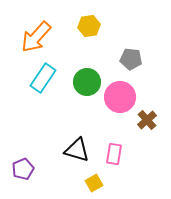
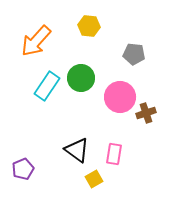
yellow hexagon: rotated 15 degrees clockwise
orange arrow: moved 4 px down
gray pentagon: moved 3 px right, 5 px up
cyan rectangle: moved 4 px right, 8 px down
green circle: moved 6 px left, 4 px up
brown cross: moved 1 px left, 7 px up; rotated 24 degrees clockwise
black triangle: rotated 20 degrees clockwise
yellow square: moved 4 px up
